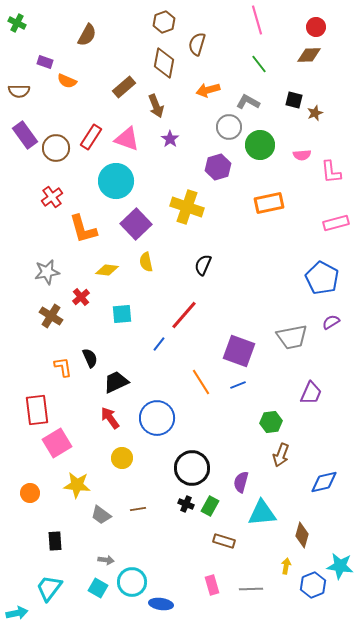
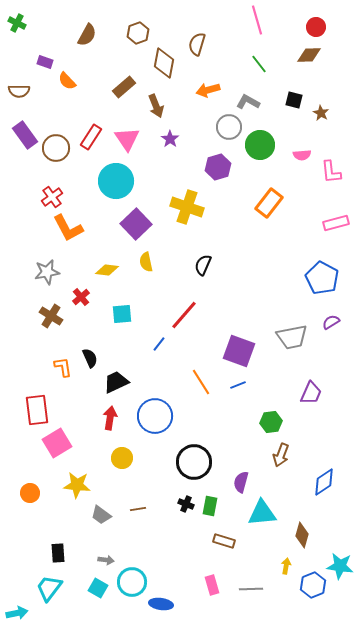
brown hexagon at (164, 22): moved 26 px left, 11 px down
orange semicircle at (67, 81): rotated 24 degrees clockwise
brown star at (315, 113): moved 6 px right; rotated 21 degrees counterclockwise
pink triangle at (127, 139): rotated 36 degrees clockwise
orange rectangle at (269, 203): rotated 40 degrees counterclockwise
orange L-shape at (83, 229): moved 15 px left, 1 px up; rotated 12 degrees counterclockwise
red arrow at (110, 418): rotated 45 degrees clockwise
blue circle at (157, 418): moved 2 px left, 2 px up
black circle at (192, 468): moved 2 px right, 6 px up
blue diamond at (324, 482): rotated 20 degrees counterclockwise
green rectangle at (210, 506): rotated 18 degrees counterclockwise
black rectangle at (55, 541): moved 3 px right, 12 px down
